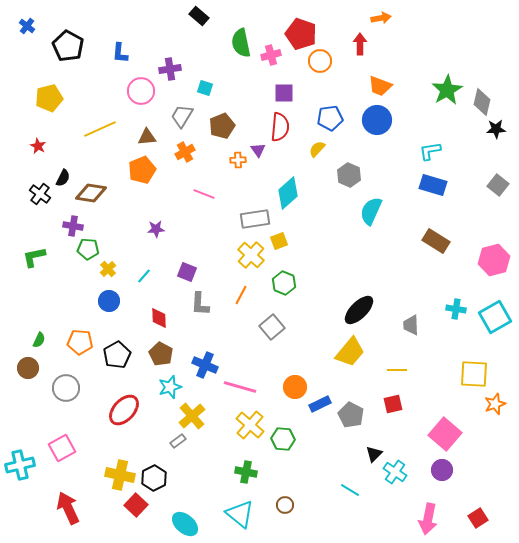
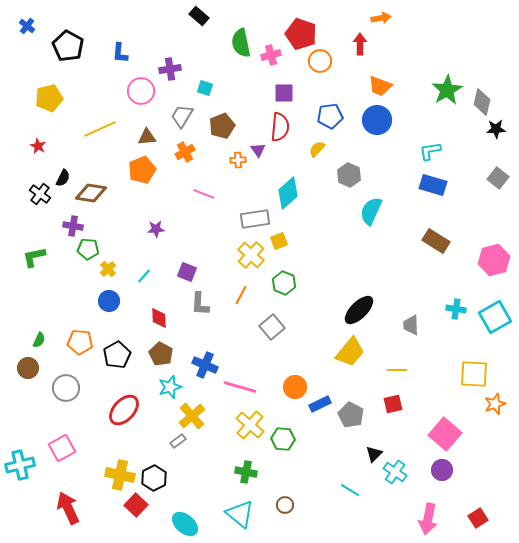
blue pentagon at (330, 118): moved 2 px up
gray square at (498, 185): moved 7 px up
